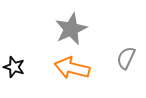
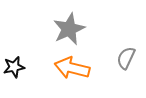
gray star: moved 2 px left
black star: rotated 30 degrees counterclockwise
